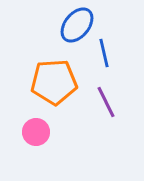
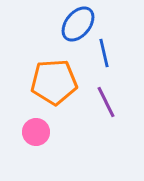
blue ellipse: moved 1 px right, 1 px up
